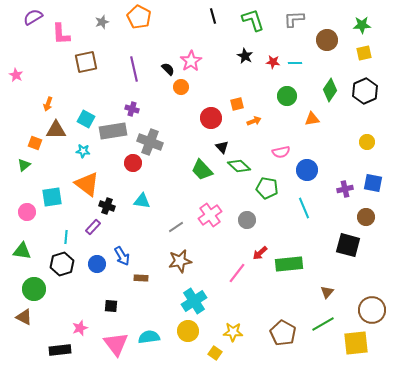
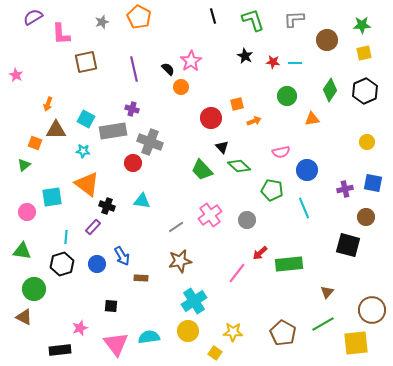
green pentagon at (267, 188): moved 5 px right, 2 px down
